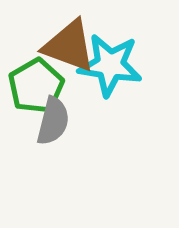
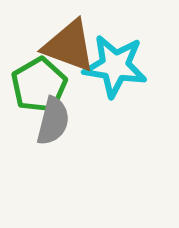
cyan star: moved 5 px right, 1 px down
green pentagon: moved 3 px right, 1 px up
